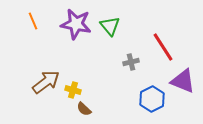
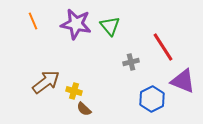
yellow cross: moved 1 px right, 1 px down
